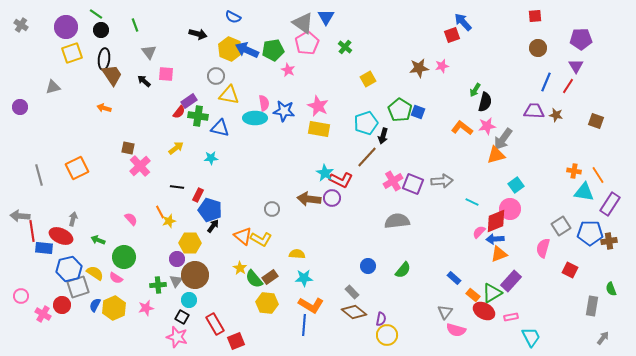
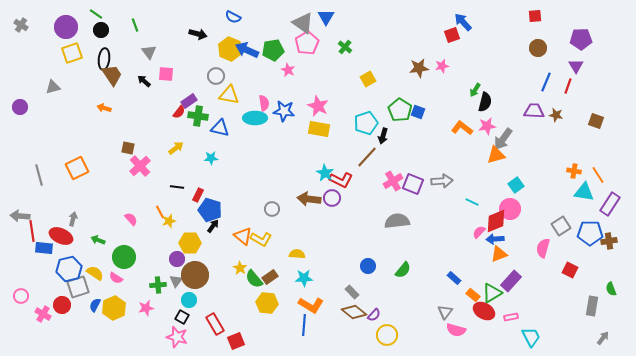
red line at (568, 86): rotated 14 degrees counterclockwise
purple semicircle at (381, 319): moved 7 px left, 4 px up; rotated 32 degrees clockwise
